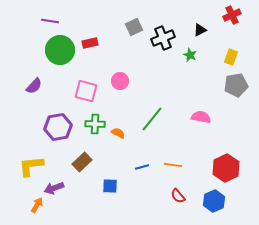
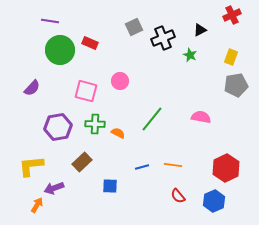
red rectangle: rotated 35 degrees clockwise
purple semicircle: moved 2 px left, 2 px down
